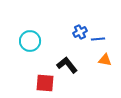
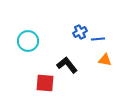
cyan circle: moved 2 px left
